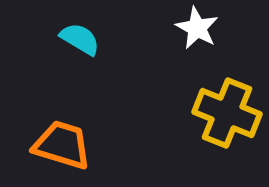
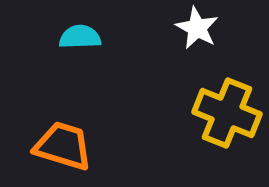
cyan semicircle: moved 2 px up; rotated 33 degrees counterclockwise
orange trapezoid: moved 1 px right, 1 px down
